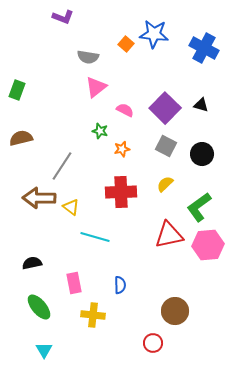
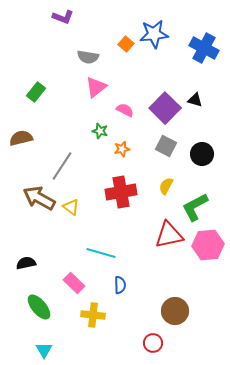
blue star: rotated 12 degrees counterclockwise
green rectangle: moved 19 px right, 2 px down; rotated 18 degrees clockwise
black triangle: moved 6 px left, 5 px up
yellow semicircle: moved 1 px right, 2 px down; rotated 18 degrees counterclockwise
red cross: rotated 8 degrees counterclockwise
brown arrow: rotated 28 degrees clockwise
green L-shape: moved 4 px left; rotated 8 degrees clockwise
cyan line: moved 6 px right, 16 px down
black semicircle: moved 6 px left
pink rectangle: rotated 35 degrees counterclockwise
